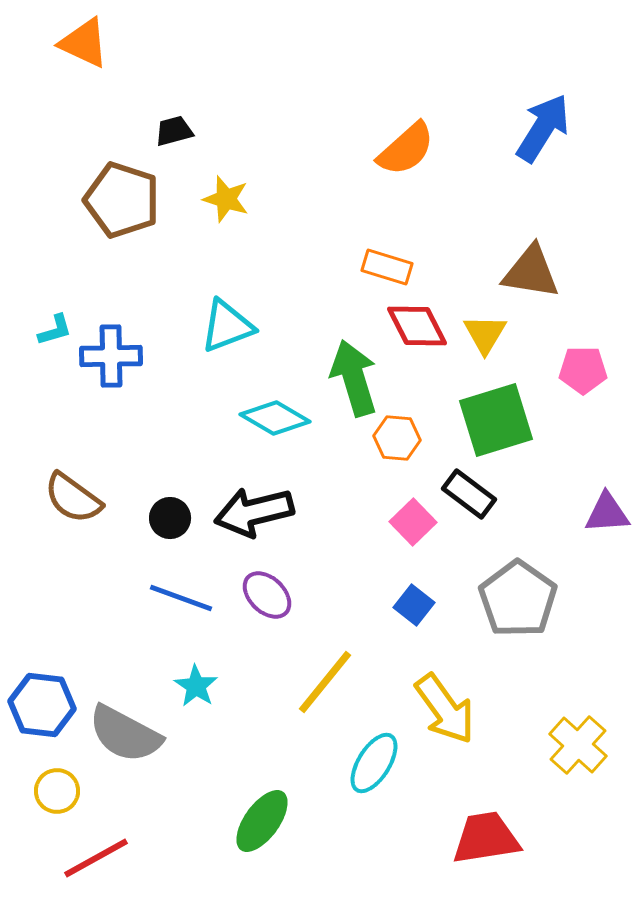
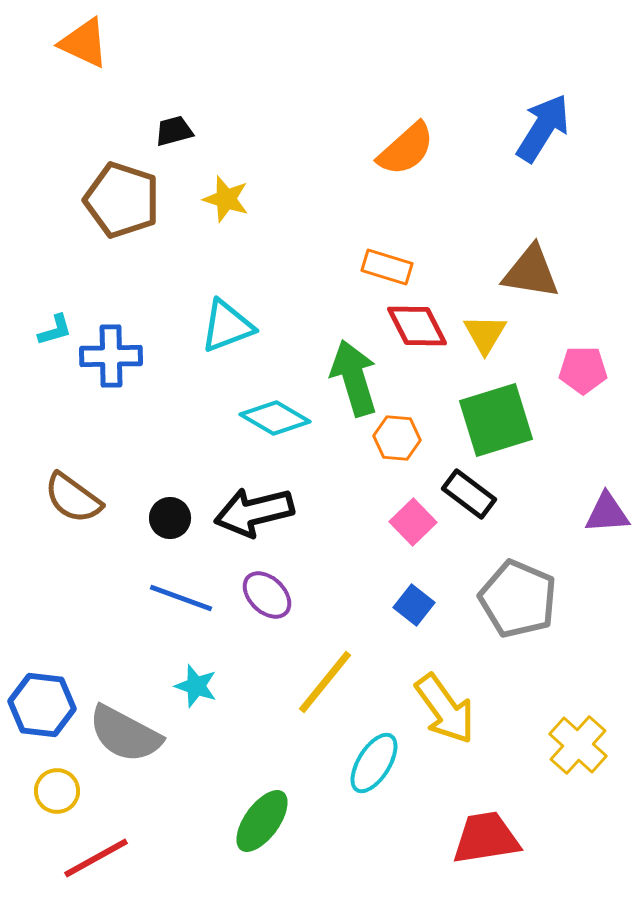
gray pentagon: rotated 12 degrees counterclockwise
cyan star: rotated 15 degrees counterclockwise
